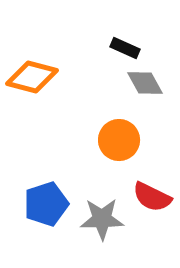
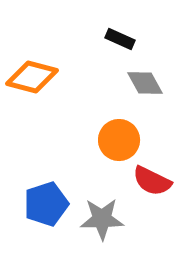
black rectangle: moved 5 px left, 9 px up
red semicircle: moved 16 px up
